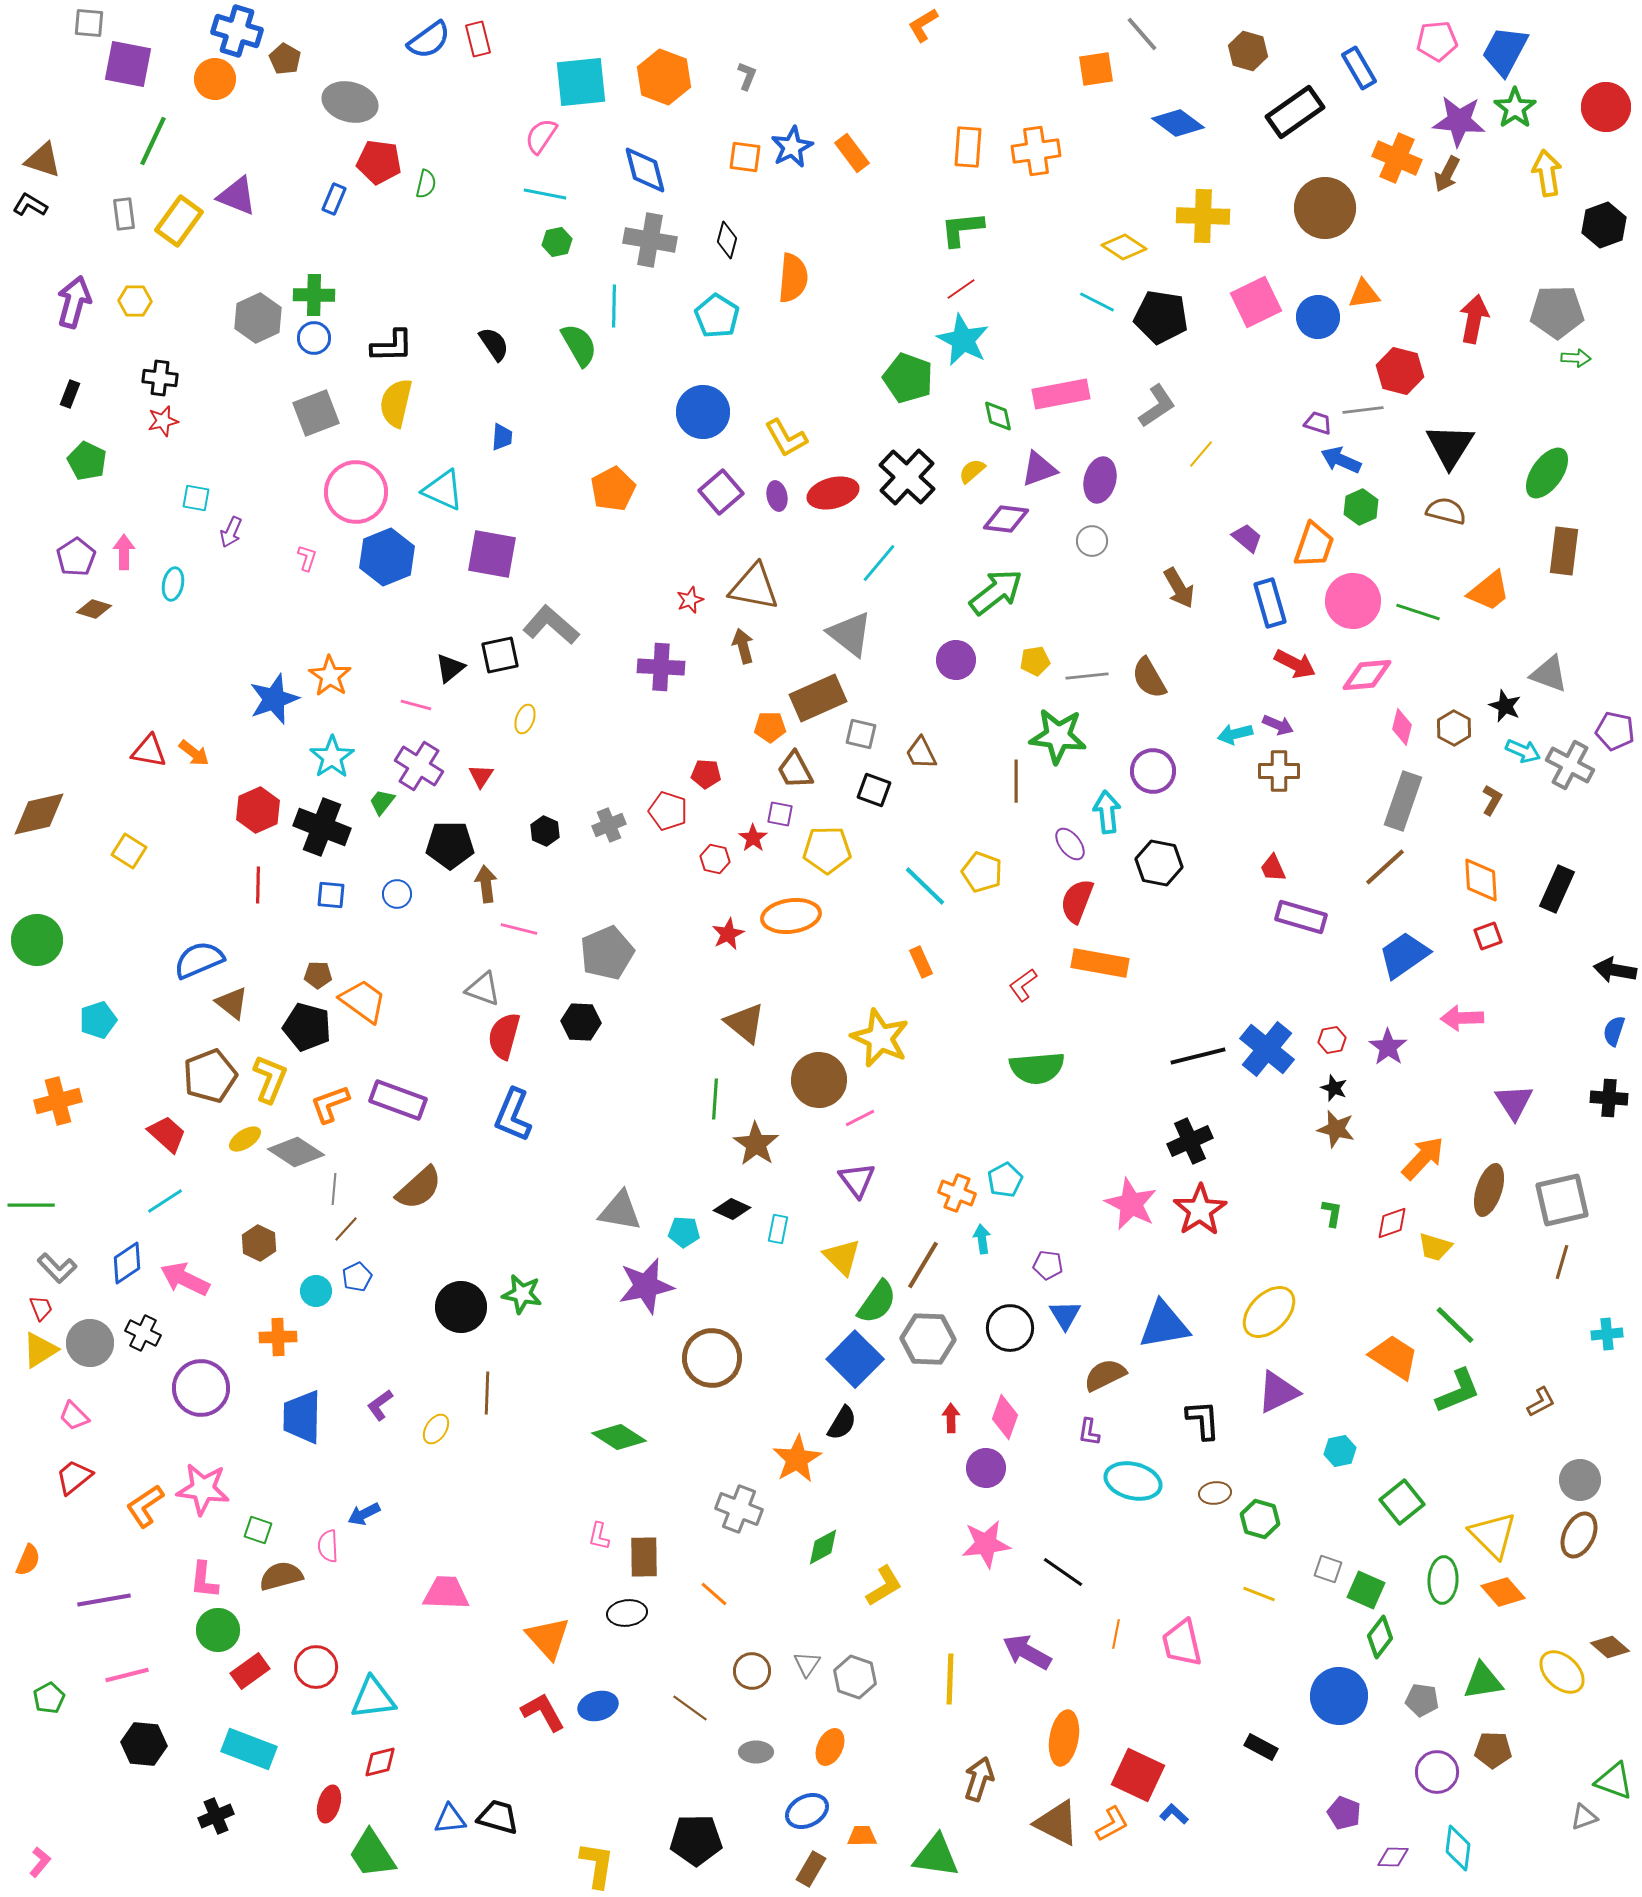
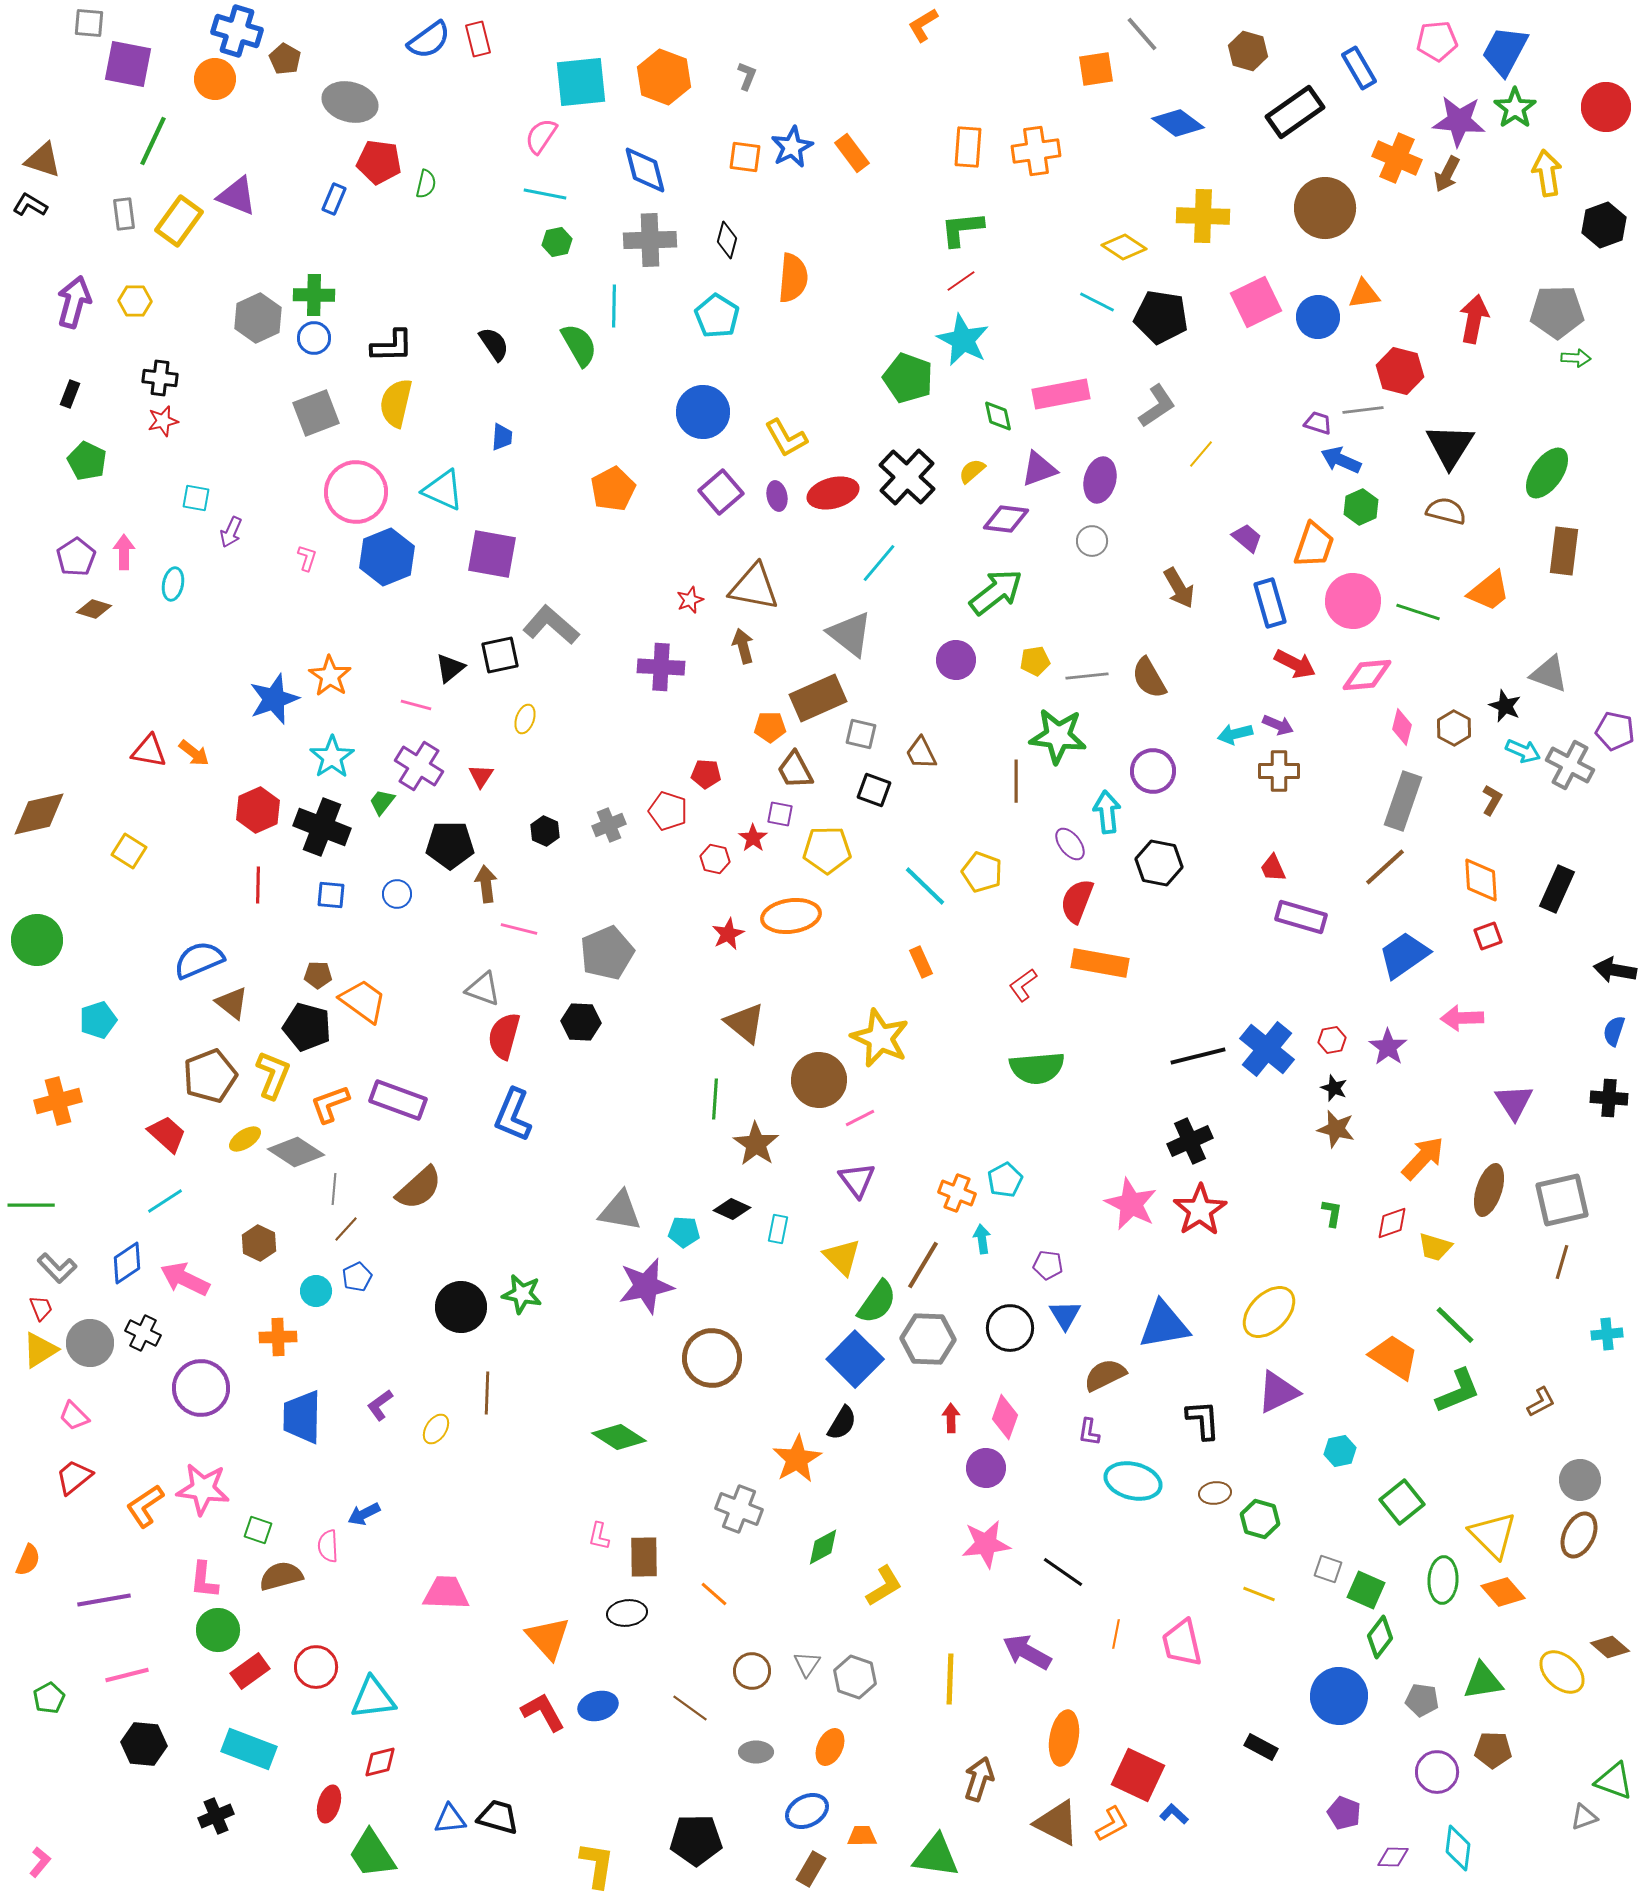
gray cross at (650, 240): rotated 12 degrees counterclockwise
red line at (961, 289): moved 8 px up
yellow L-shape at (270, 1079): moved 3 px right, 4 px up
